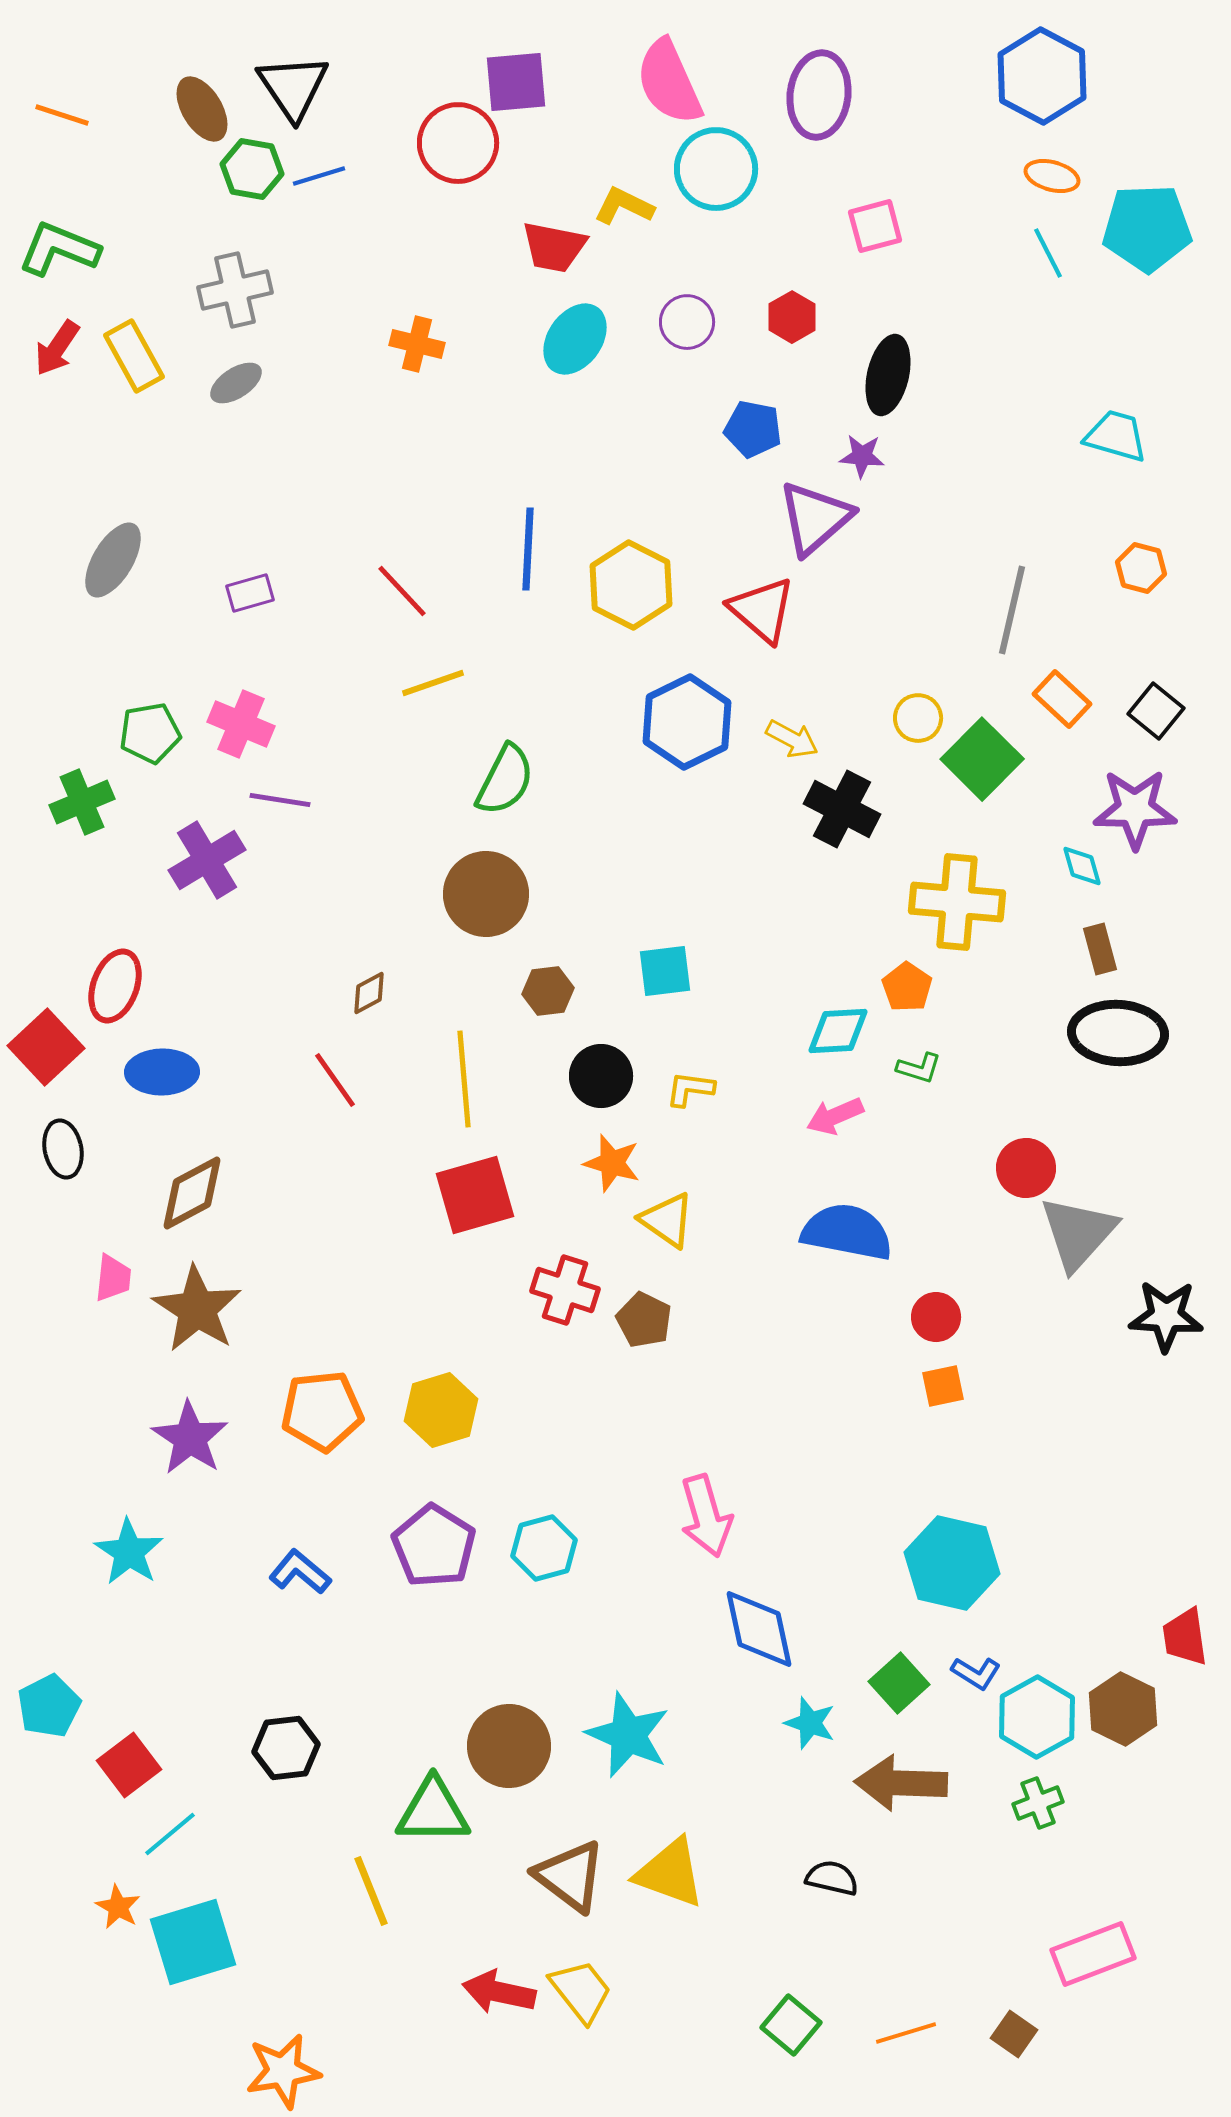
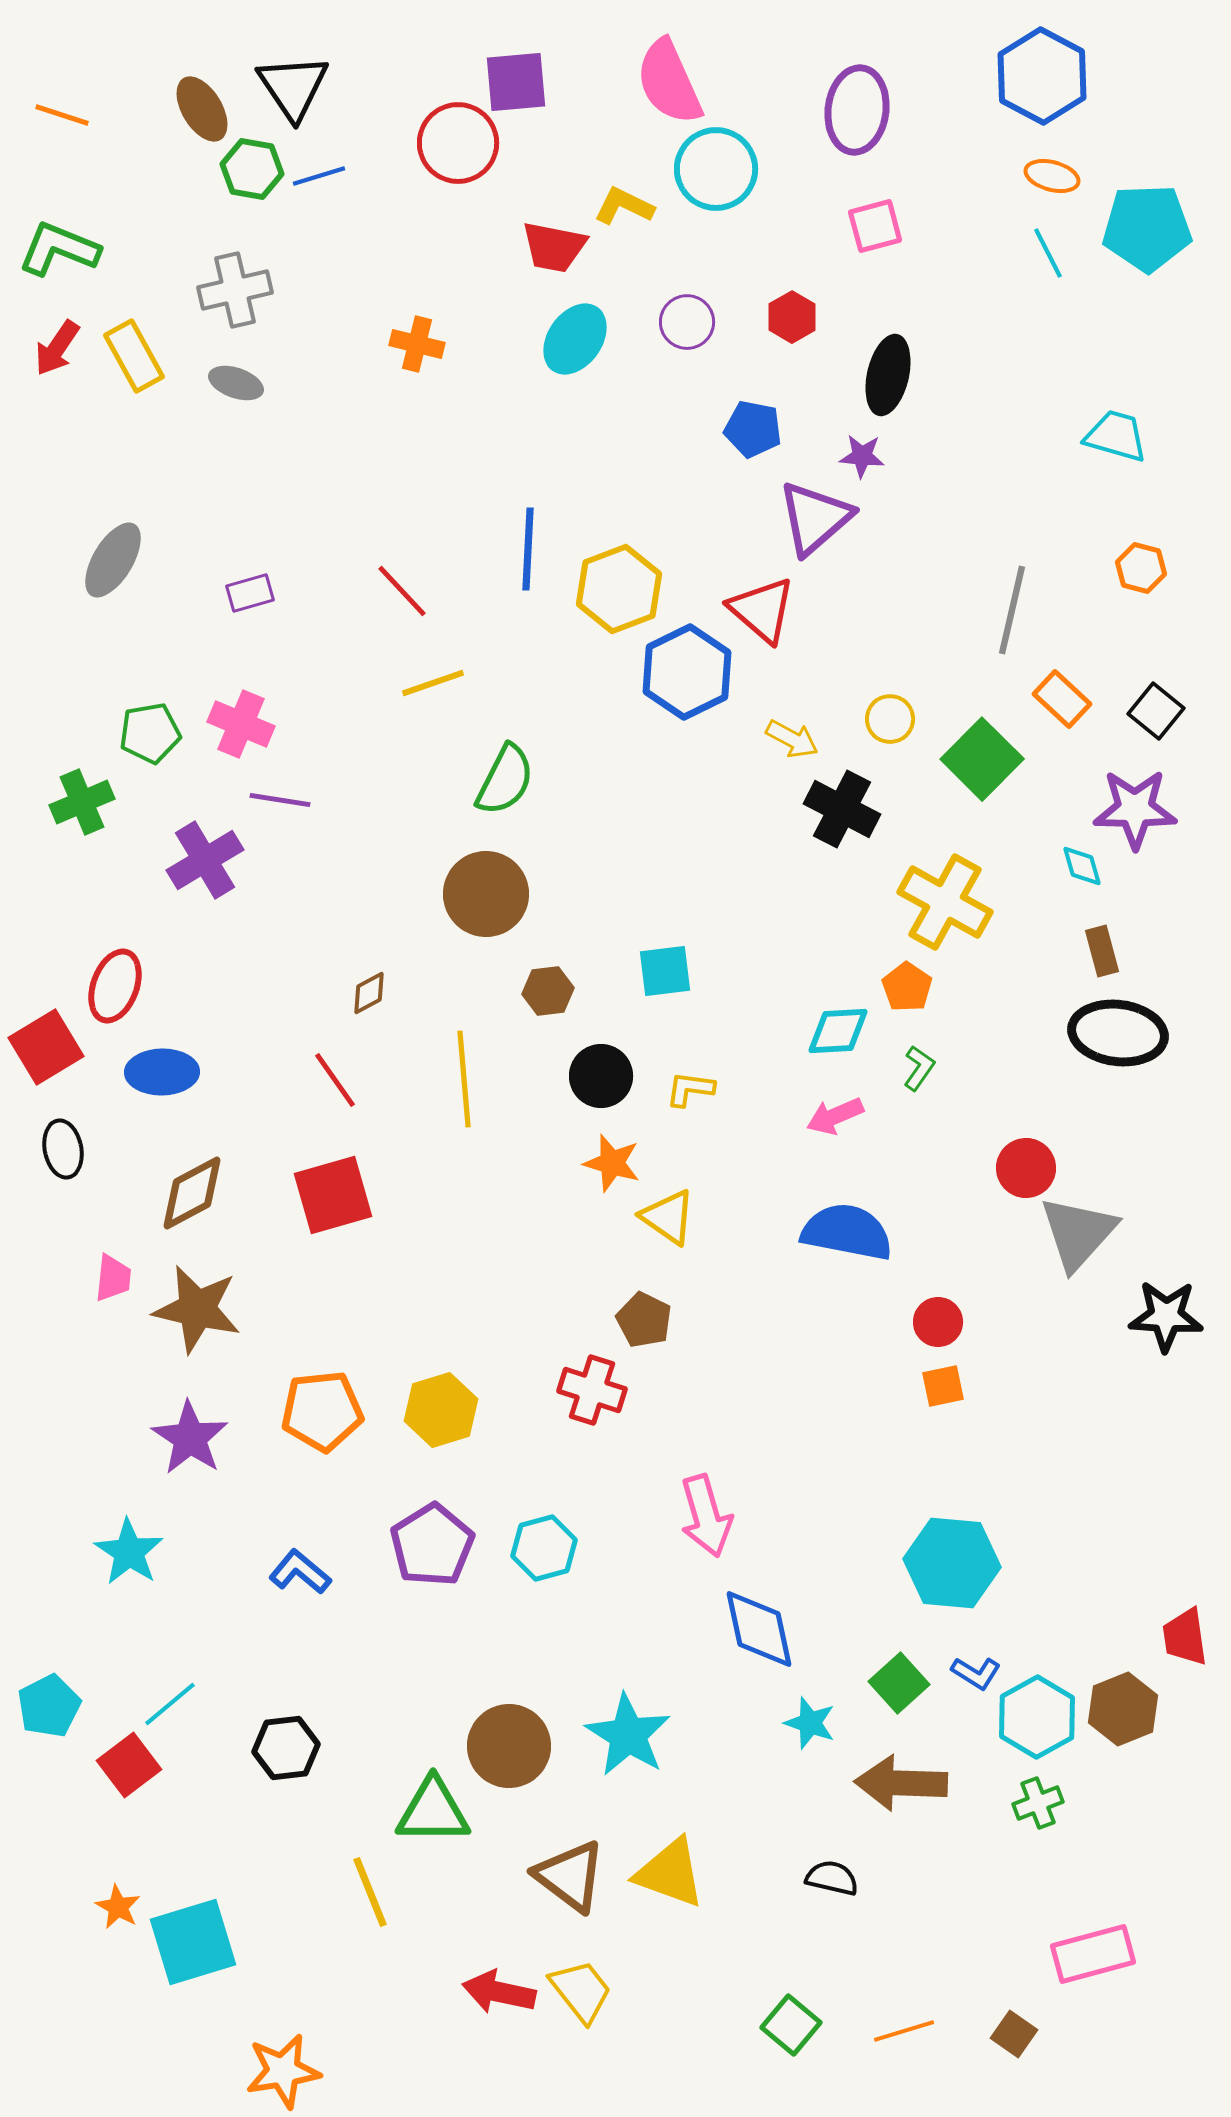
purple ellipse at (819, 95): moved 38 px right, 15 px down
gray ellipse at (236, 383): rotated 52 degrees clockwise
yellow hexagon at (631, 585): moved 12 px left, 4 px down; rotated 12 degrees clockwise
yellow circle at (918, 718): moved 28 px left, 1 px down
blue hexagon at (687, 722): moved 50 px up
purple cross at (207, 860): moved 2 px left
yellow cross at (957, 902): moved 12 px left; rotated 24 degrees clockwise
brown rectangle at (1100, 949): moved 2 px right, 2 px down
black ellipse at (1118, 1033): rotated 4 degrees clockwise
red square at (46, 1047): rotated 12 degrees clockwise
green L-shape at (919, 1068): rotated 72 degrees counterclockwise
red square at (475, 1195): moved 142 px left
yellow triangle at (667, 1220): moved 1 px right, 3 px up
red cross at (565, 1290): moved 27 px right, 100 px down
brown star at (197, 1309): rotated 20 degrees counterclockwise
red circle at (936, 1317): moved 2 px right, 5 px down
purple pentagon at (434, 1546): moved 2 px left, 1 px up; rotated 8 degrees clockwise
cyan hexagon at (952, 1563): rotated 8 degrees counterclockwise
brown hexagon at (1123, 1709): rotated 12 degrees clockwise
cyan star at (628, 1735): rotated 8 degrees clockwise
cyan line at (170, 1834): moved 130 px up
yellow line at (371, 1891): moved 1 px left, 1 px down
pink rectangle at (1093, 1954): rotated 6 degrees clockwise
orange line at (906, 2033): moved 2 px left, 2 px up
